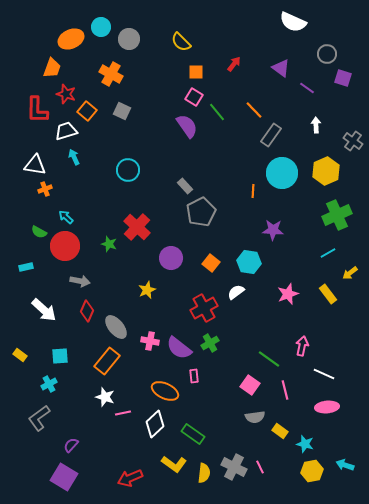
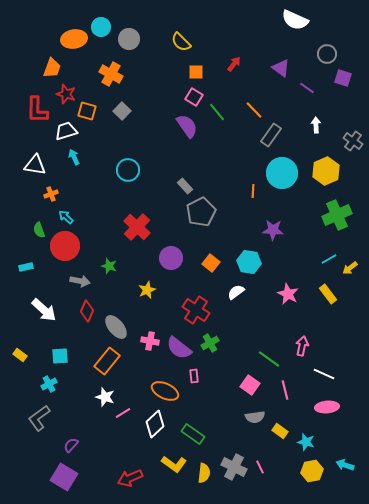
white semicircle at (293, 22): moved 2 px right, 2 px up
orange ellipse at (71, 39): moved 3 px right; rotated 15 degrees clockwise
orange square at (87, 111): rotated 24 degrees counterclockwise
gray square at (122, 111): rotated 18 degrees clockwise
orange cross at (45, 189): moved 6 px right, 5 px down
green semicircle at (39, 232): moved 2 px up; rotated 42 degrees clockwise
green star at (109, 244): moved 22 px down
cyan line at (328, 253): moved 1 px right, 6 px down
yellow arrow at (350, 273): moved 5 px up
pink star at (288, 294): rotated 25 degrees counterclockwise
red cross at (204, 308): moved 8 px left, 2 px down; rotated 28 degrees counterclockwise
pink line at (123, 413): rotated 21 degrees counterclockwise
cyan star at (305, 444): moved 1 px right, 2 px up
